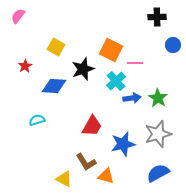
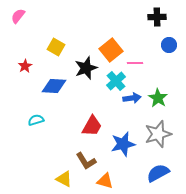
blue circle: moved 4 px left
orange square: rotated 25 degrees clockwise
black star: moved 3 px right, 1 px up
cyan semicircle: moved 1 px left
brown L-shape: moved 1 px up
orange triangle: moved 1 px left, 5 px down
